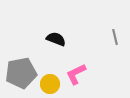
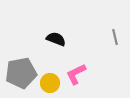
yellow circle: moved 1 px up
